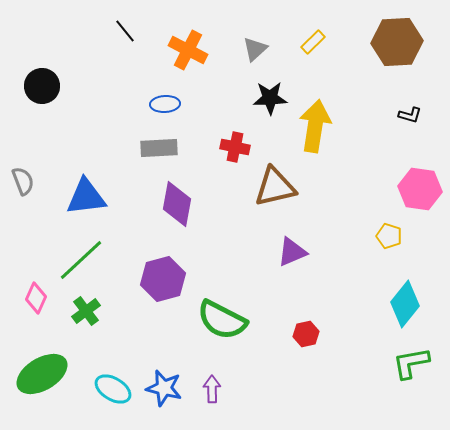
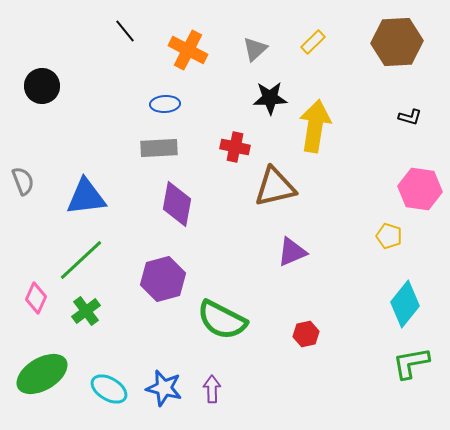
black L-shape: moved 2 px down
cyan ellipse: moved 4 px left
